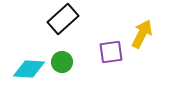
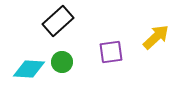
black rectangle: moved 5 px left, 2 px down
yellow arrow: moved 14 px right, 3 px down; rotated 20 degrees clockwise
